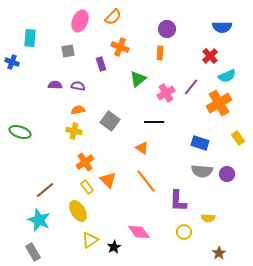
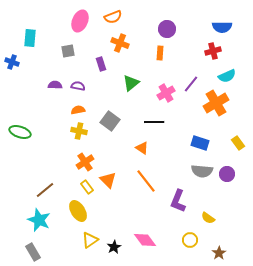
orange semicircle at (113, 17): rotated 24 degrees clockwise
orange cross at (120, 47): moved 4 px up
red cross at (210, 56): moved 3 px right, 5 px up; rotated 28 degrees clockwise
green triangle at (138, 79): moved 7 px left, 4 px down
purple line at (191, 87): moved 3 px up
orange cross at (219, 103): moved 3 px left
yellow cross at (74, 131): moved 5 px right
yellow rectangle at (238, 138): moved 5 px down
purple L-shape at (178, 201): rotated 20 degrees clockwise
yellow semicircle at (208, 218): rotated 32 degrees clockwise
pink diamond at (139, 232): moved 6 px right, 8 px down
yellow circle at (184, 232): moved 6 px right, 8 px down
